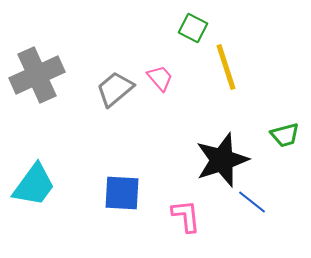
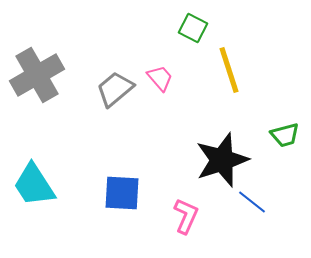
yellow line: moved 3 px right, 3 px down
gray cross: rotated 6 degrees counterclockwise
cyan trapezoid: rotated 111 degrees clockwise
pink L-shape: rotated 30 degrees clockwise
